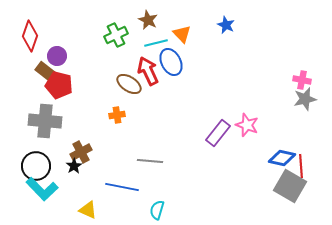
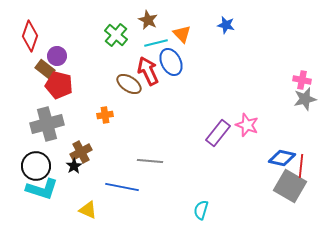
blue star: rotated 12 degrees counterclockwise
green cross: rotated 25 degrees counterclockwise
brown rectangle: moved 2 px up
orange cross: moved 12 px left
gray cross: moved 2 px right, 3 px down; rotated 20 degrees counterclockwise
red line: rotated 10 degrees clockwise
cyan L-shape: rotated 28 degrees counterclockwise
cyan semicircle: moved 44 px right
